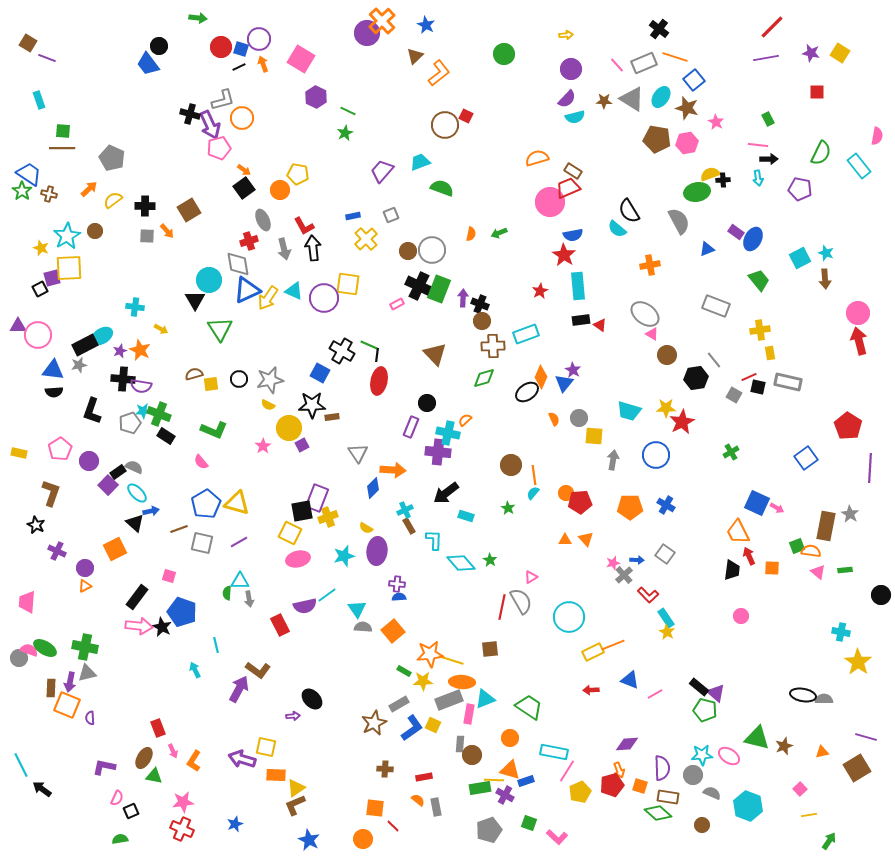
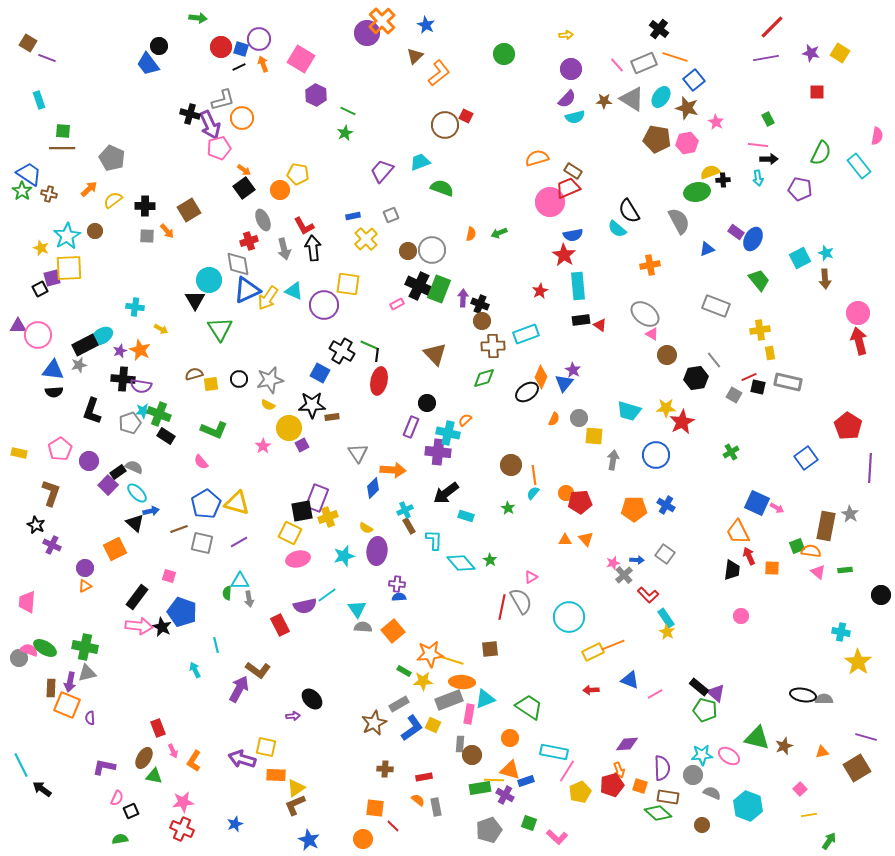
purple hexagon at (316, 97): moved 2 px up
yellow semicircle at (710, 174): moved 2 px up
purple circle at (324, 298): moved 7 px down
orange semicircle at (554, 419): rotated 48 degrees clockwise
orange pentagon at (630, 507): moved 4 px right, 2 px down
purple cross at (57, 551): moved 5 px left, 6 px up
